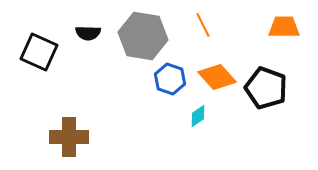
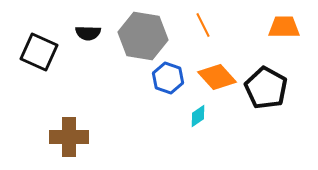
blue hexagon: moved 2 px left, 1 px up
black pentagon: rotated 9 degrees clockwise
